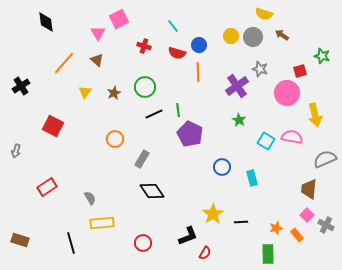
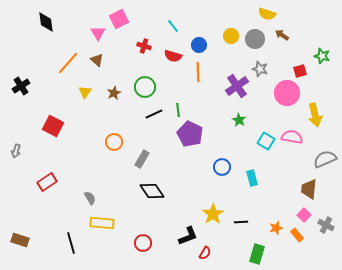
yellow semicircle at (264, 14): moved 3 px right
gray circle at (253, 37): moved 2 px right, 2 px down
red semicircle at (177, 53): moved 4 px left, 3 px down
orange line at (64, 63): moved 4 px right
orange circle at (115, 139): moved 1 px left, 3 px down
red rectangle at (47, 187): moved 5 px up
pink square at (307, 215): moved 3 px left
yellow rectangle at (102, 223): rotated 10 degrees clockwise
green rectangle at (268, 254): moved 11 px left; rotated 18 degrees clockwise
